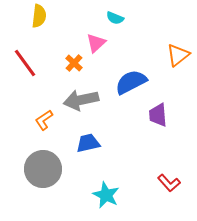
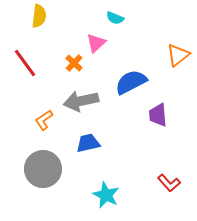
gray arrow: moved 1 px down
